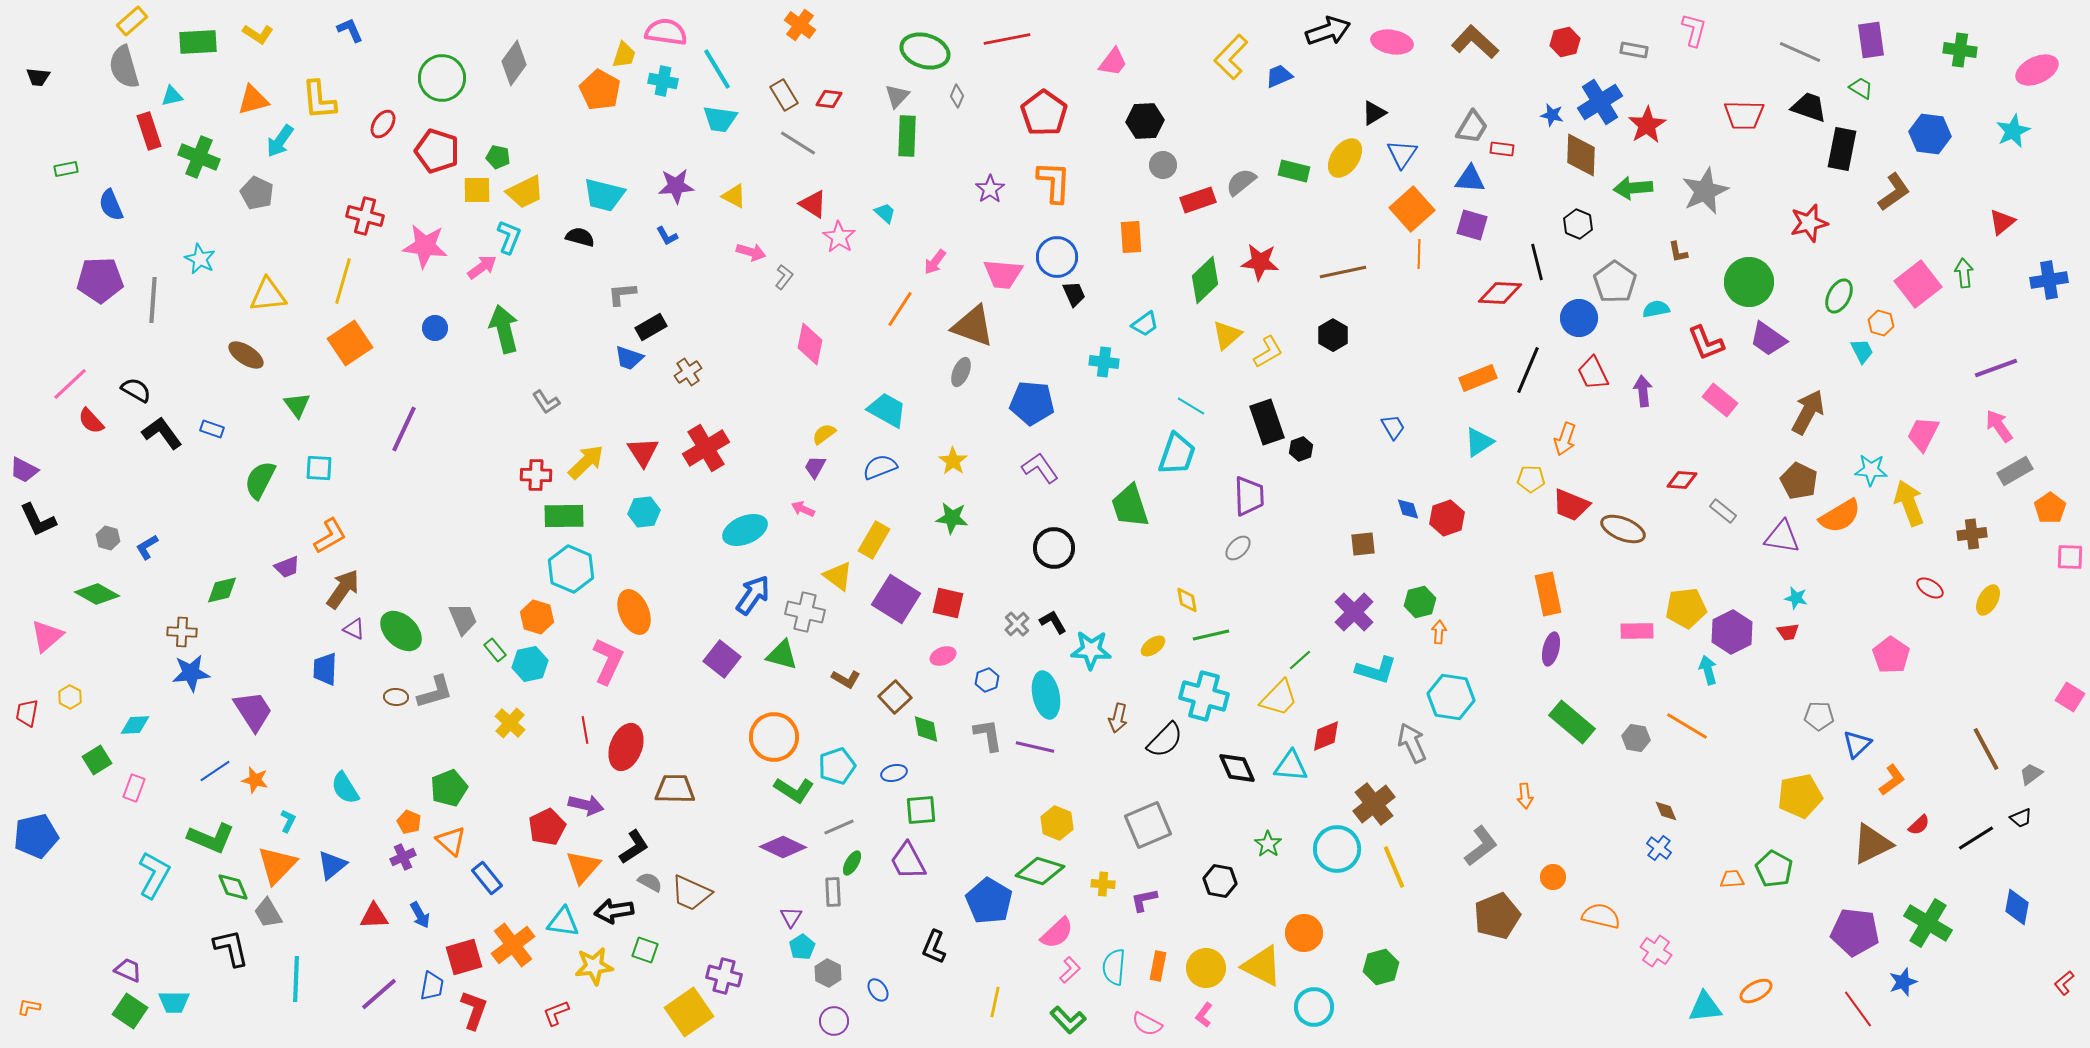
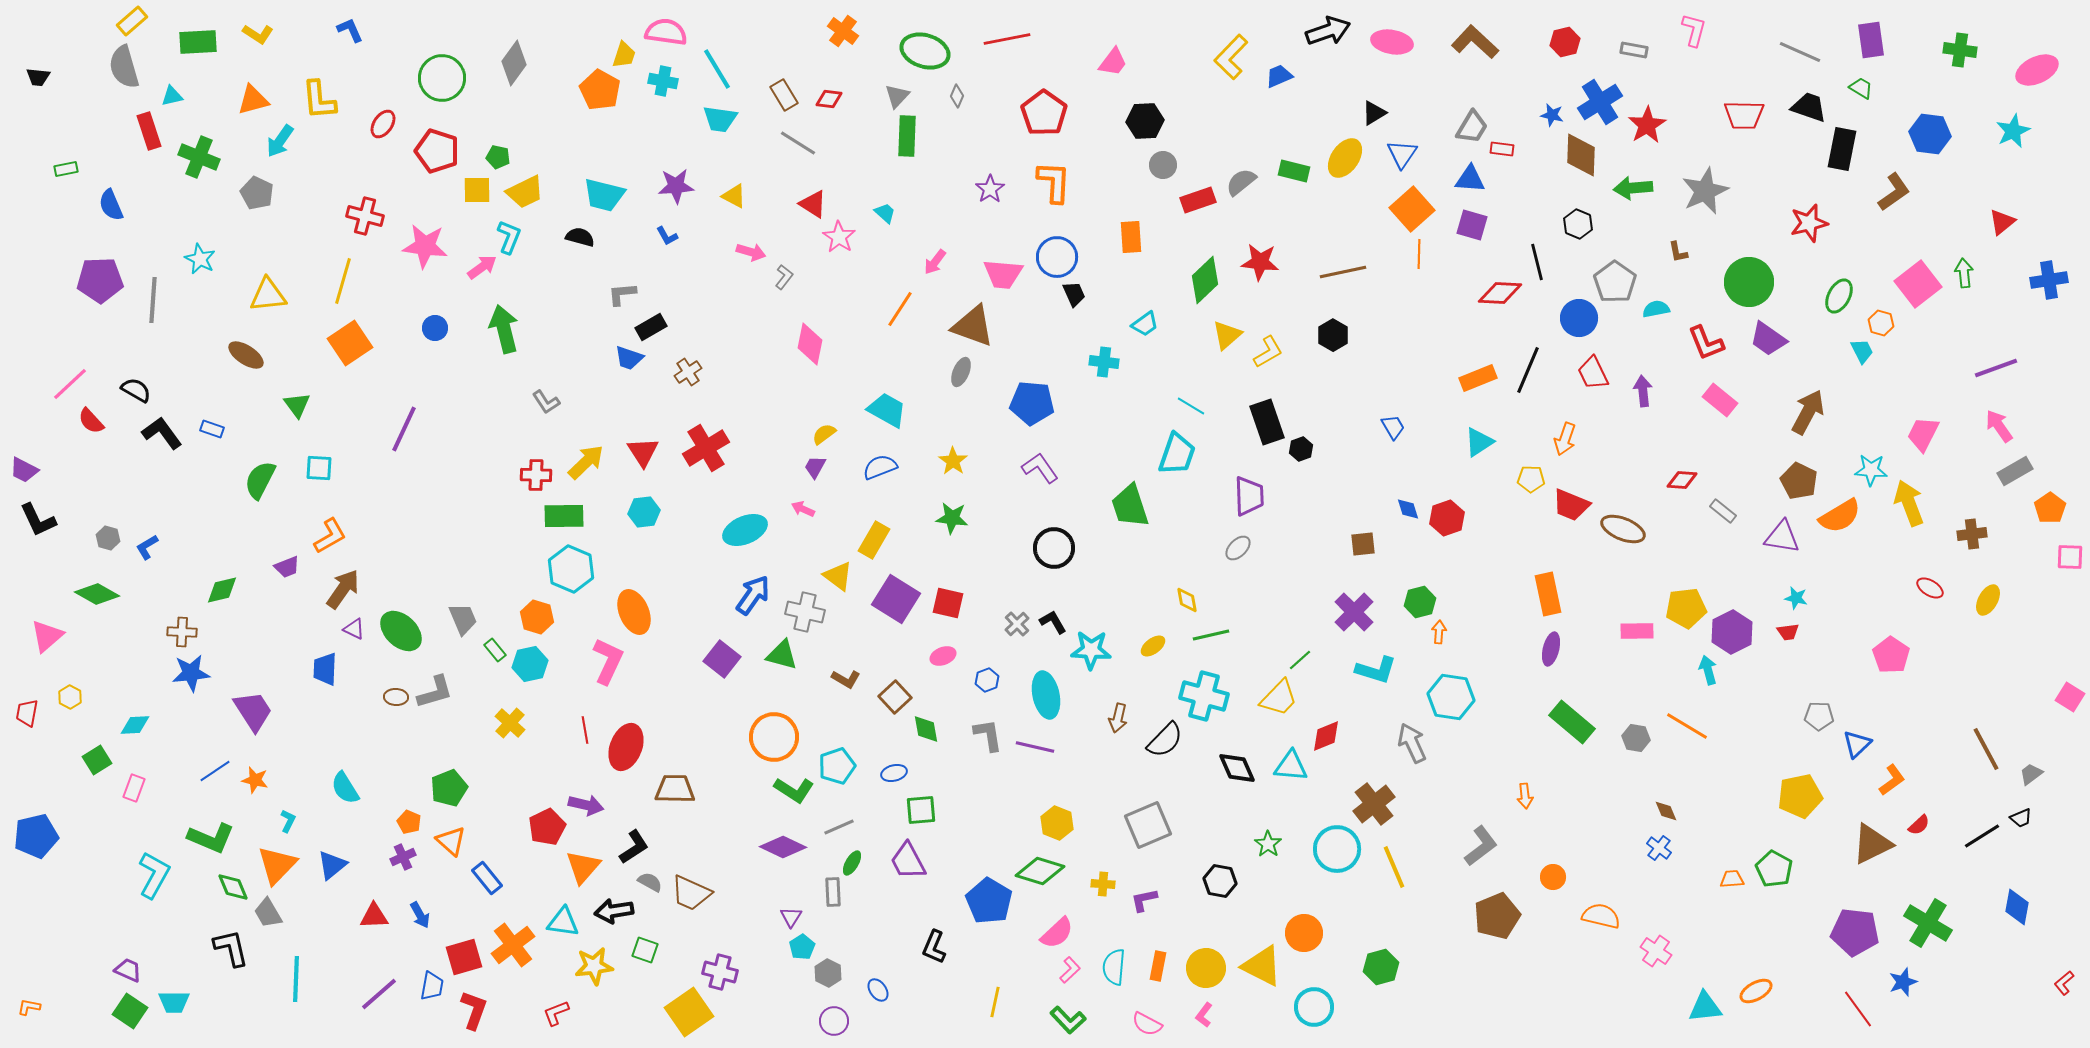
orange cross at (800, 25): moved 43 px right, 6 px down
black line at (1976, 838): moved 6 px right, 2 px up
purple cross at (724, 976): moved 4 px left, 4 px up
